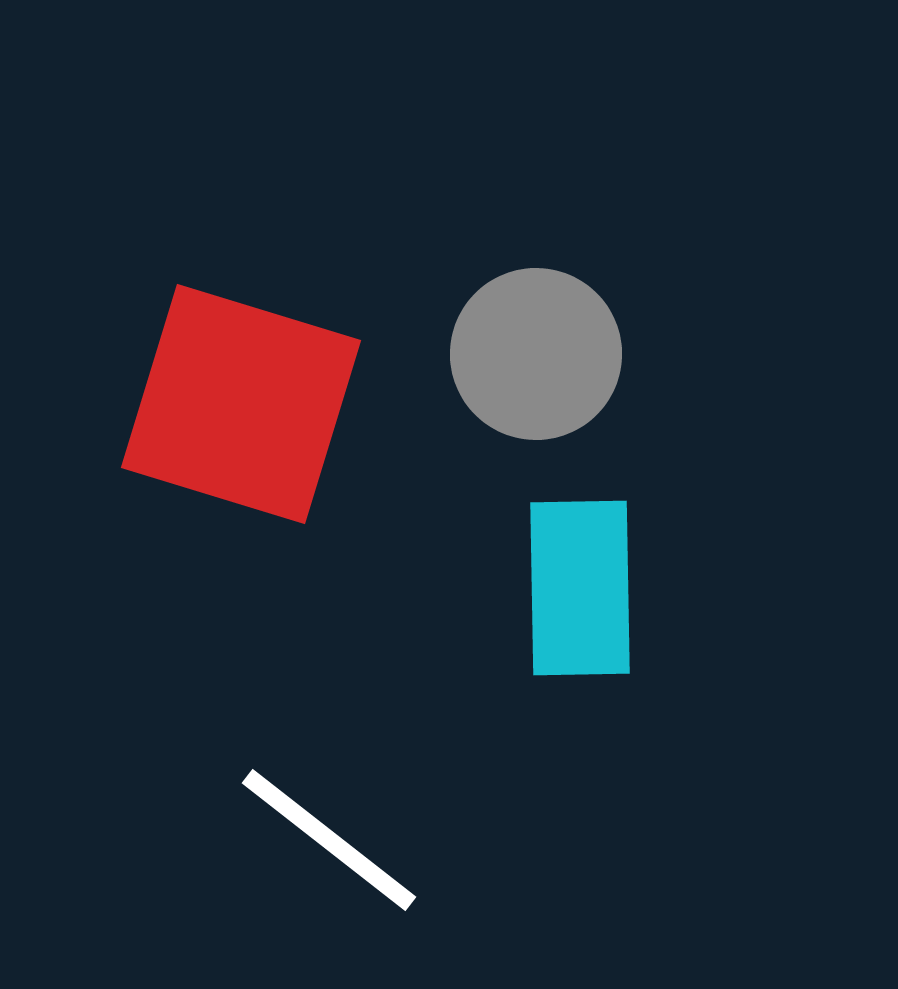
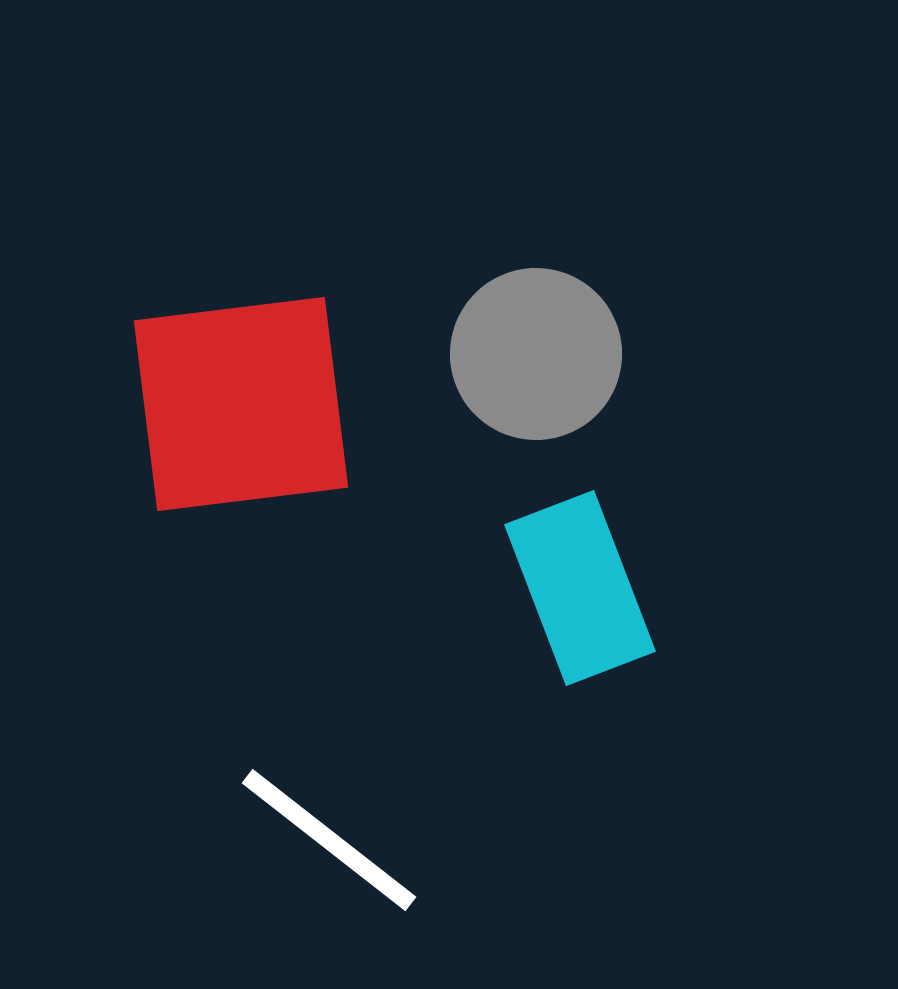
red square: rotated 24 degrees counterclockwise
cyan rectangle: rotated 20 degrees counterclockwise
